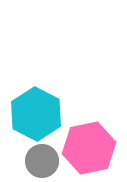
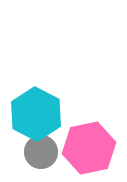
gray circle: moved 1 px left, 9 px up
